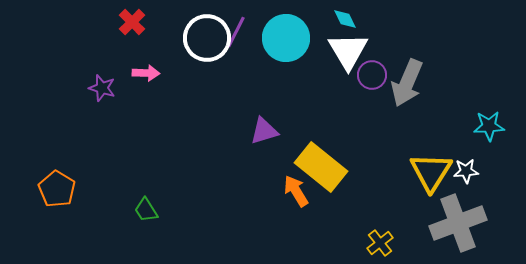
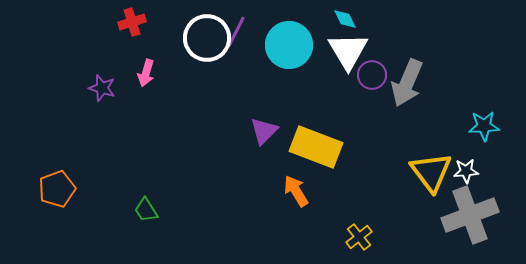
red cross: rotated 28 degrees clockwise
cyan circle: moved 3 px right, 7 px down
pink arrow: rotated 104 degrees clockwise
cyan star: moved 5 px left
purple triangle: rotated 28 degrees counterclockwise
yellow rectangle: moved 5 px left, 20 px up; rotated 18 degrees counterclockwise
yellow triangle: rotated 9 degrees counterclockwise
orange pentagon: rotated 21 degrees clockwise
gray cross: moved 12 px right, 8 px up
yellow cross: moved 21 px left, 6 px up
